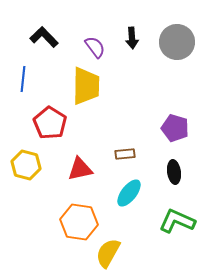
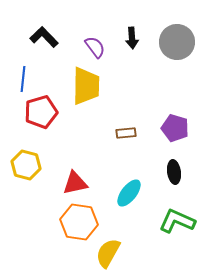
red pentagon: moved 9 px left, 11 px up; rotated 24 degrees clockwise
brown rectangle: moved 1 px right, 21 px up
red triangle: moved 5 px left, 14 px down
